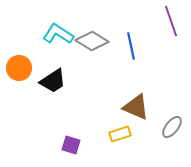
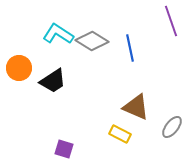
blue line: moved 1 px left, 2 px down
yellow rectangle: rotated 45 degrees clockwise
purple square: moved 7 px left, 4 px down
